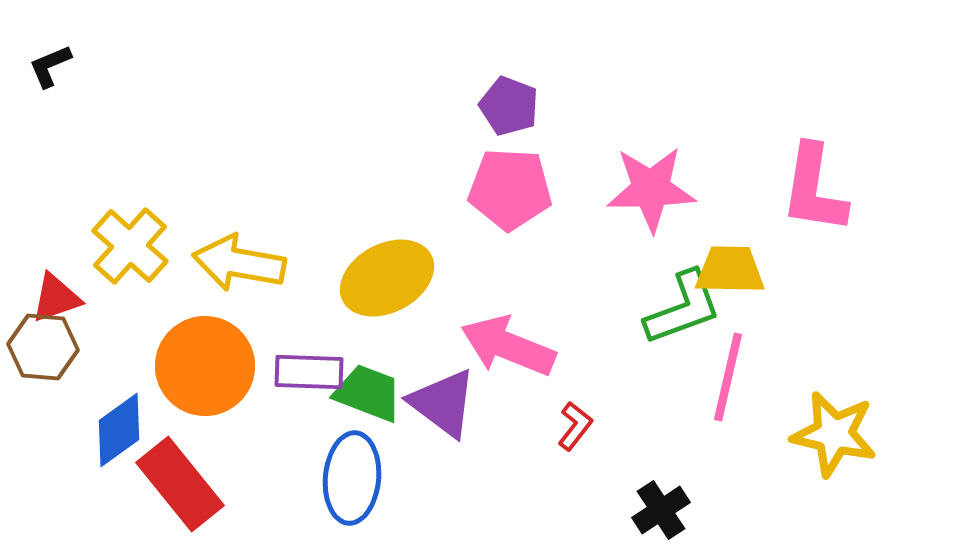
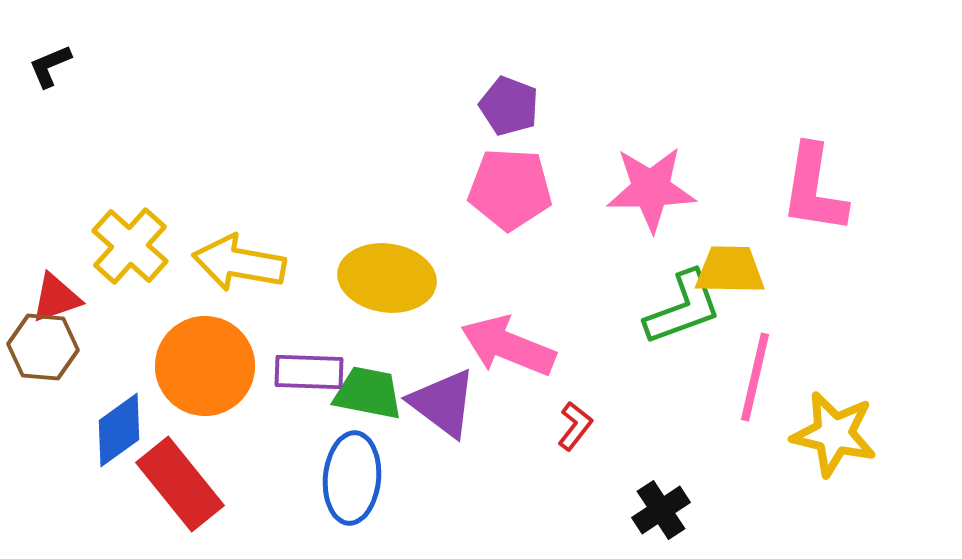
yellow ellipse: rotated 36 degrees clockwise
pink line: moved 27 px right
green trapezoid: rotated 10 degrees counterclockwise
